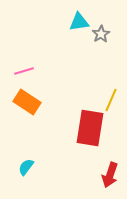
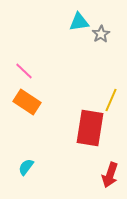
pink line: rotated 60 degrees clockwise
